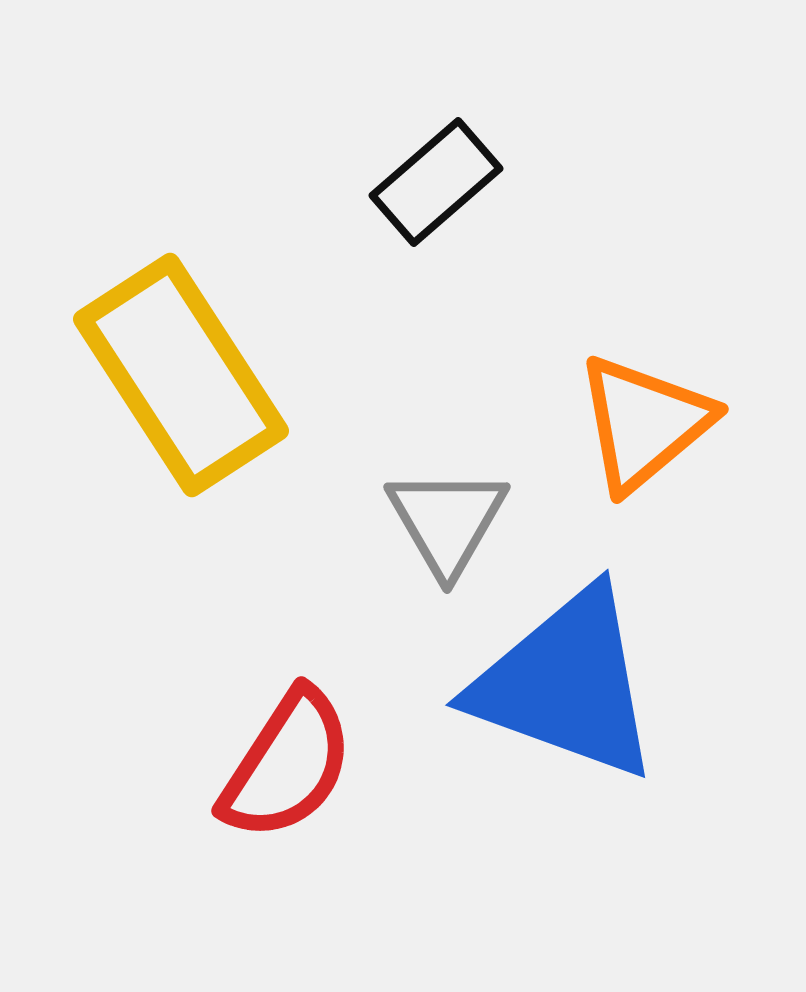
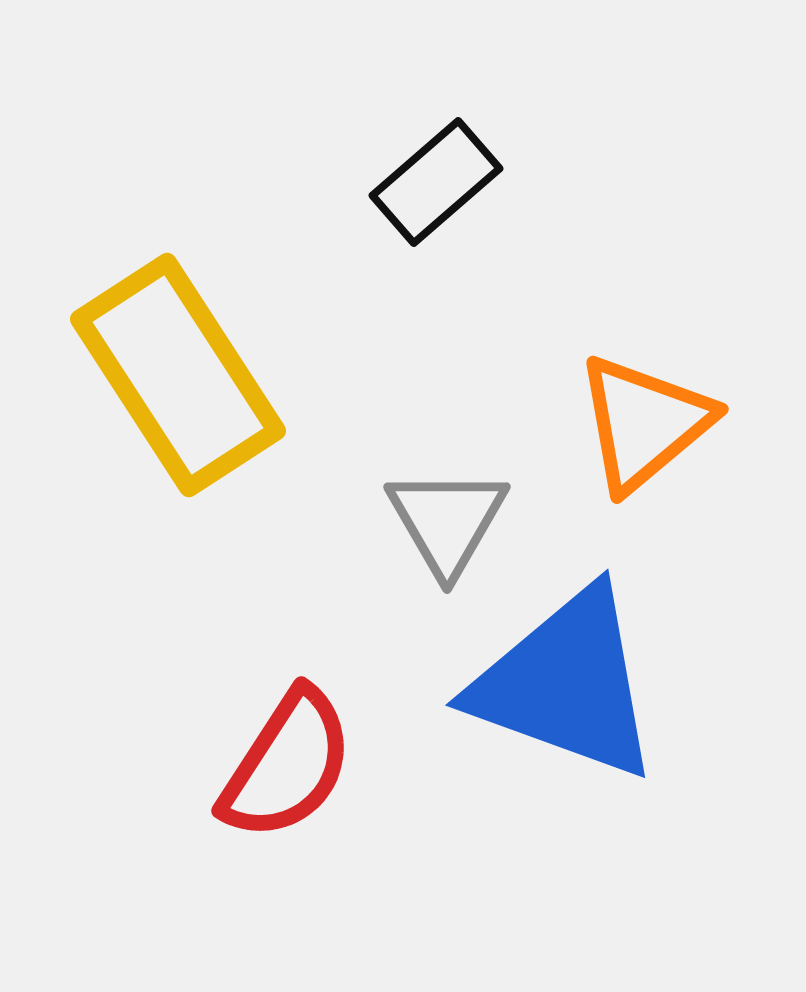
yellow rectangle: moved 3 px left
